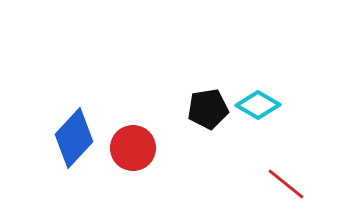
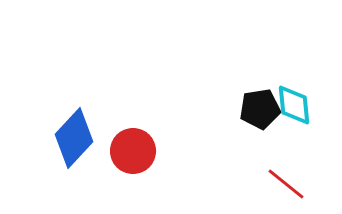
cyan diamond: moved 36 px right; rotated 54 degrees clockwise
black pentagon: moved 52 px right
red circle: moved 3 px down
